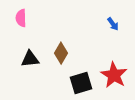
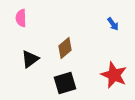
brown diamond: moved 4 px right, 5 px up; rotated 20 degrees clockwise
black triangle: rotated 30 degrees counterclockwise
red star: rotated 8 degrees counterclockwise
black square: moved 16 px left
